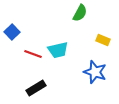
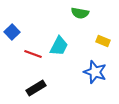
green semicircle: rotated 72 degrees clockwise
yellow rectangle: moved 1 px down
cyan trapezoid: moved 1 px right, 4 px up; rotated 50 degrees counterclockwise
